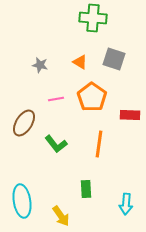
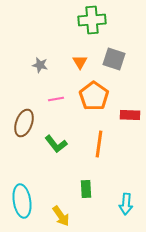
green cross: moved 1 px left, 2 px down; rotated 8 degrees counterclockwise
orange triangle: rotated 28 degrees clockwise
orange pentagon: moved 2 px right, 1 px up
brown ellipse: rotated 12 degrees counterclockwise
